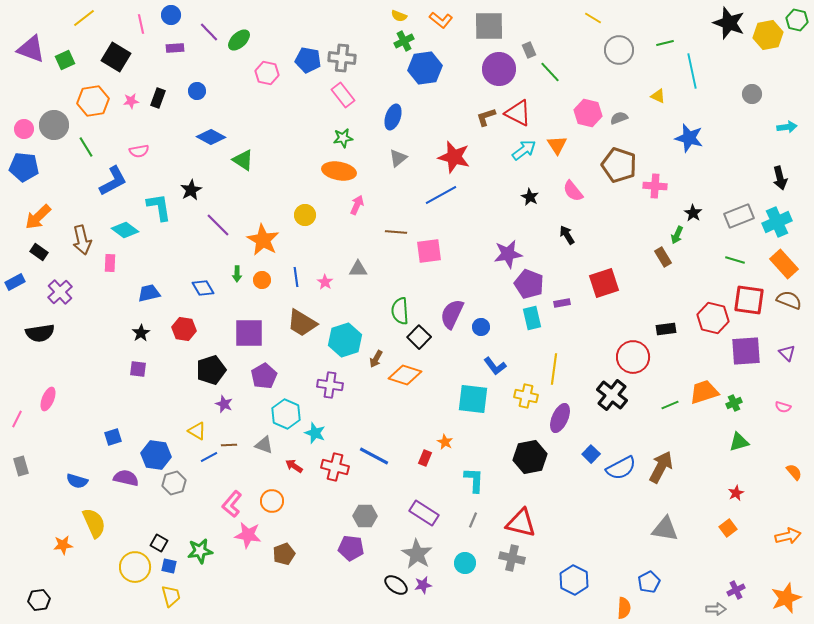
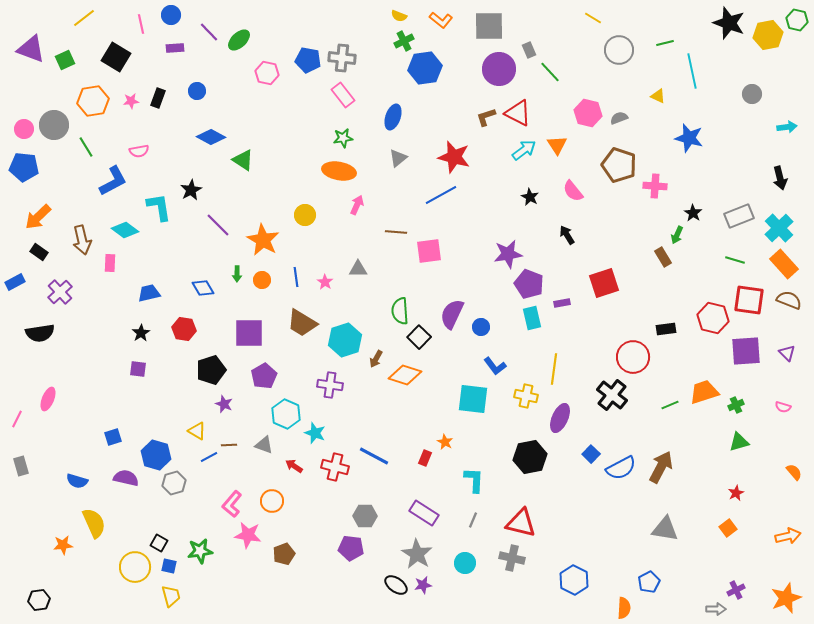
cyan cross at (777, 222): moved 2 px right, 6 px down; rotated 20 degrees counterclockwise
green cross at (734, 403): moved 2 px right, 2 px down
blue hexagon at (156, 455): rotated 8 degrees clockwise
